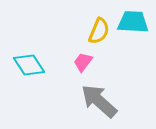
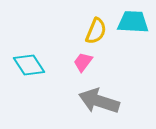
yellow semicircle: moved 3 px left
gray arrow: rotated 24 degrees counterclockwise
